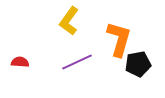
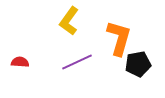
orange L-shape: moved 1 px up
